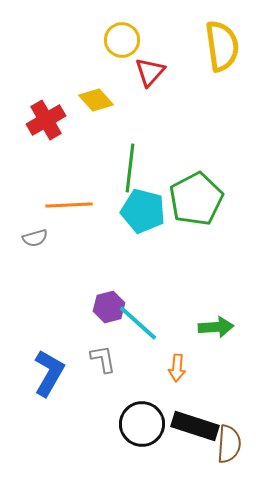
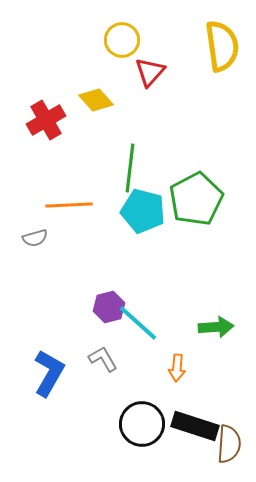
gray L-shape: rotated 20 degrees counterclockwise
